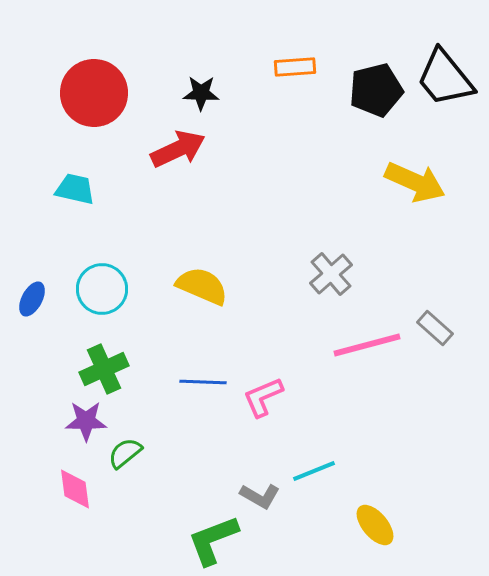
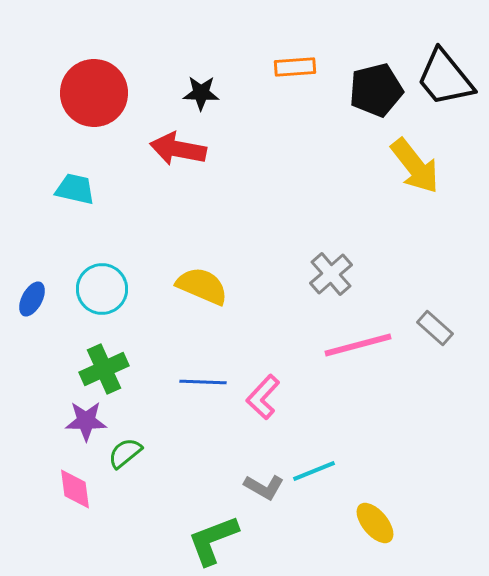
red arrow: rotated 144 degrees counterclockwise
yellow arrow: moved 16 px up; rotated 28 degrees clockwise
pink line: moved 9 px left
pink L-shape: rotated 24 degrees counterclockwise
gray L-shape: moved 4 px right, 9 px up
yellow ellipse: moved 2 px up
